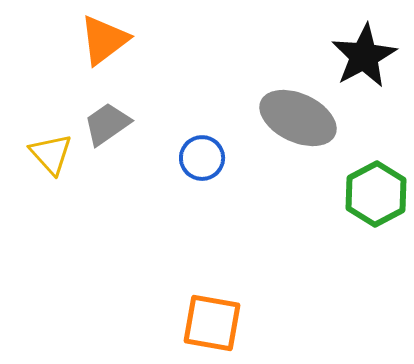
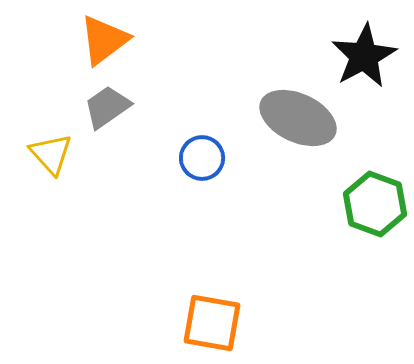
gray trapezoid: moved 17 px up
green hexagon: moved 1 px left, 10 px down; rotated 12 degrees counterclockwise
